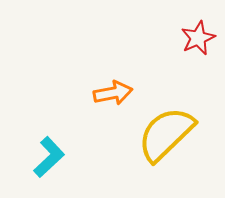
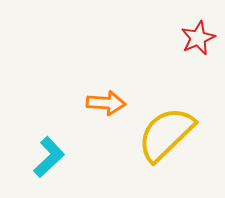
orange arrow: moved 7 px left, 10 px down; rotated 15 degrees clockwise
